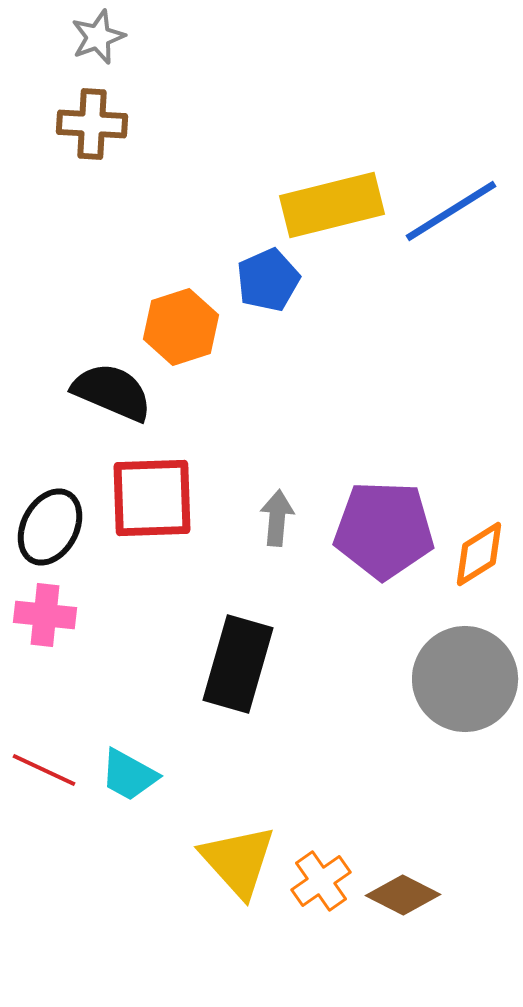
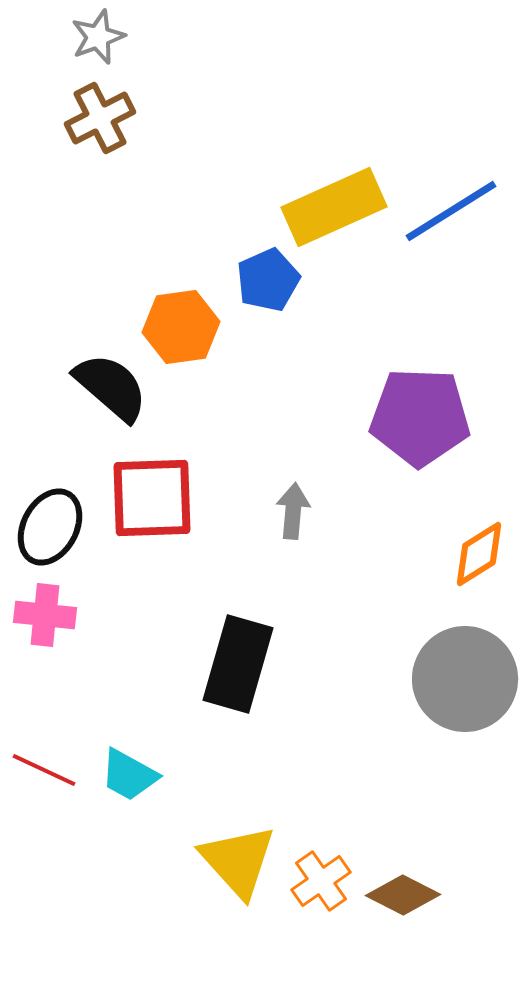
brown cross: moved 8 px right, 6 px up; rotated 30 degrees counterclockwise
yellow rectangle: moved 2 px right, 2 px down; rotated 10 degrees counterclockwise
orange hexagon: rotated 10 degrees clockwise
black semicircle: moved 1 px left, 5 px up; rotated 18 degrees clockwise
gray arrow: moved 16 px right, 7 px up
purple pentagon: moved 36 px right, 113 px up
